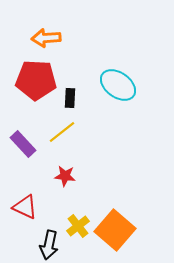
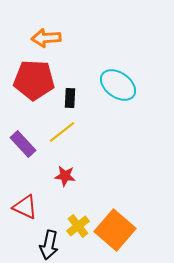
red pentagon: moved 2 px left
